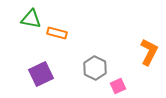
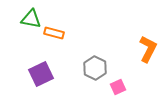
orange rectangle: moved 3 px left
orange L-shape: moved 1 px left, 3 px up
pink square: moved 1 px down
